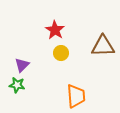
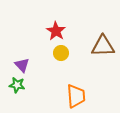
red star: moved 1 px right, 1 px down
purple triangle: rotated 28 degrees counterclockwise
